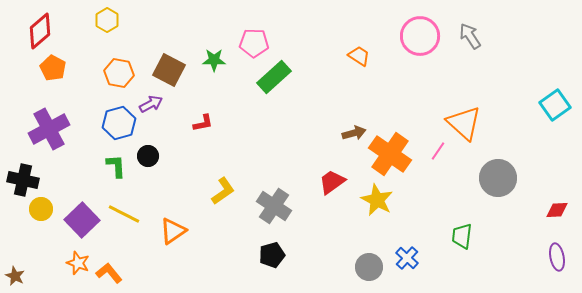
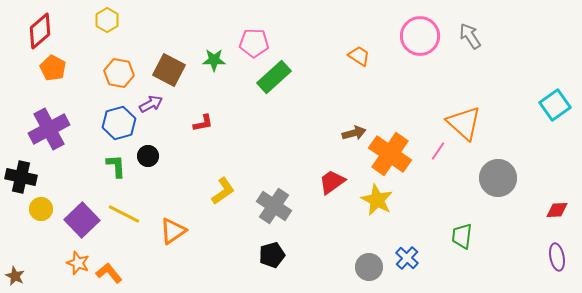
black cross at (23, 180): moved 2 px left, 3 px up
